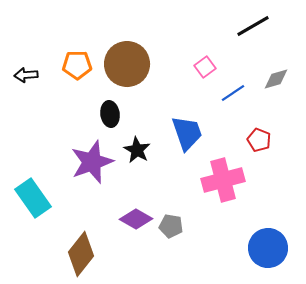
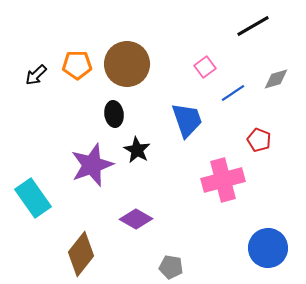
black arrow: moved 10 px right; rotated 40 degrees counterclockwise
black ellipse: moved 4 px right
blue trapezoid: moved 13 px up
purple star: moved 3 px down
gray pentagon: moved 41 px down
